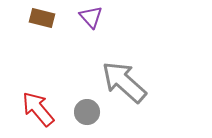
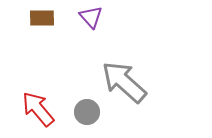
brown rectangle: rotated 15 degrees counterclockwise
